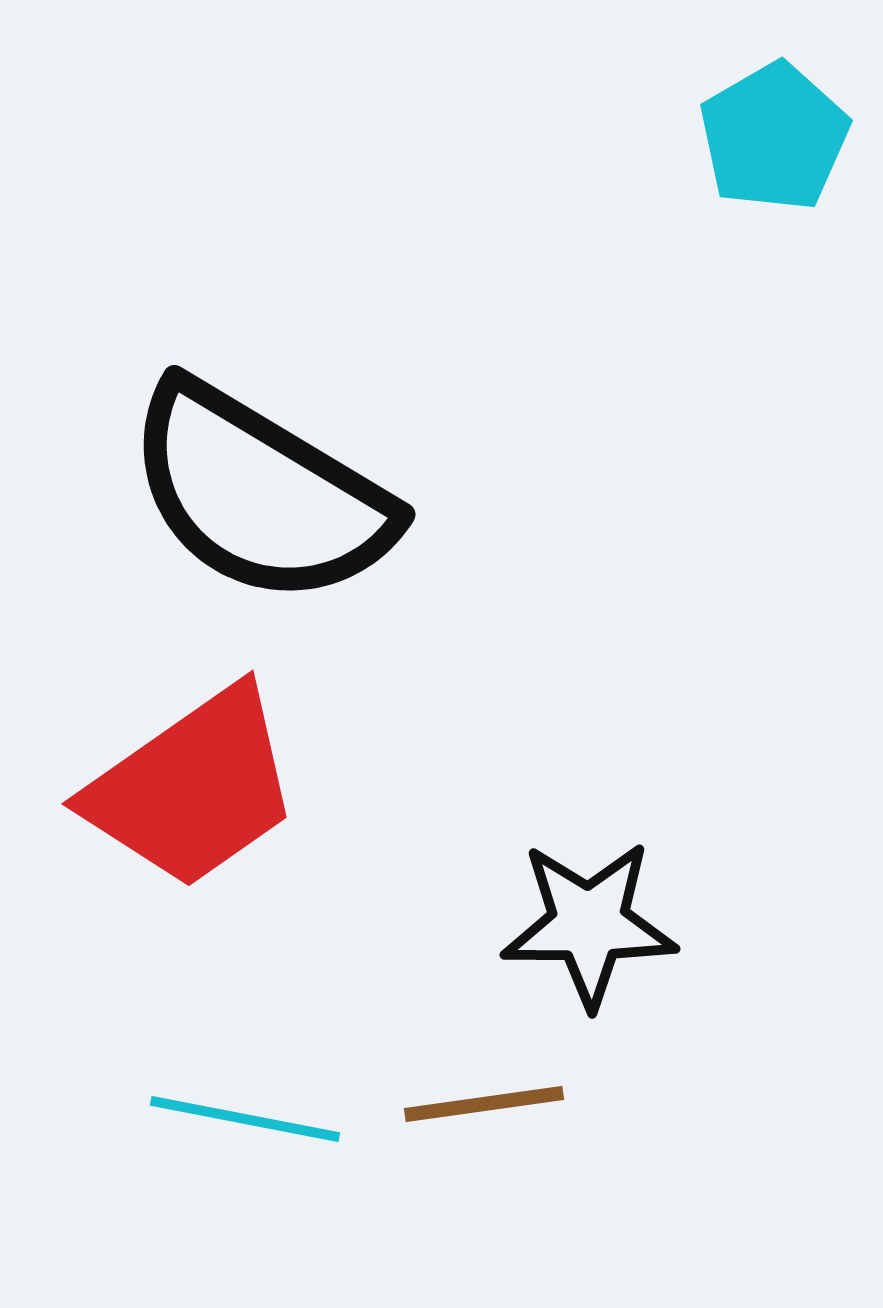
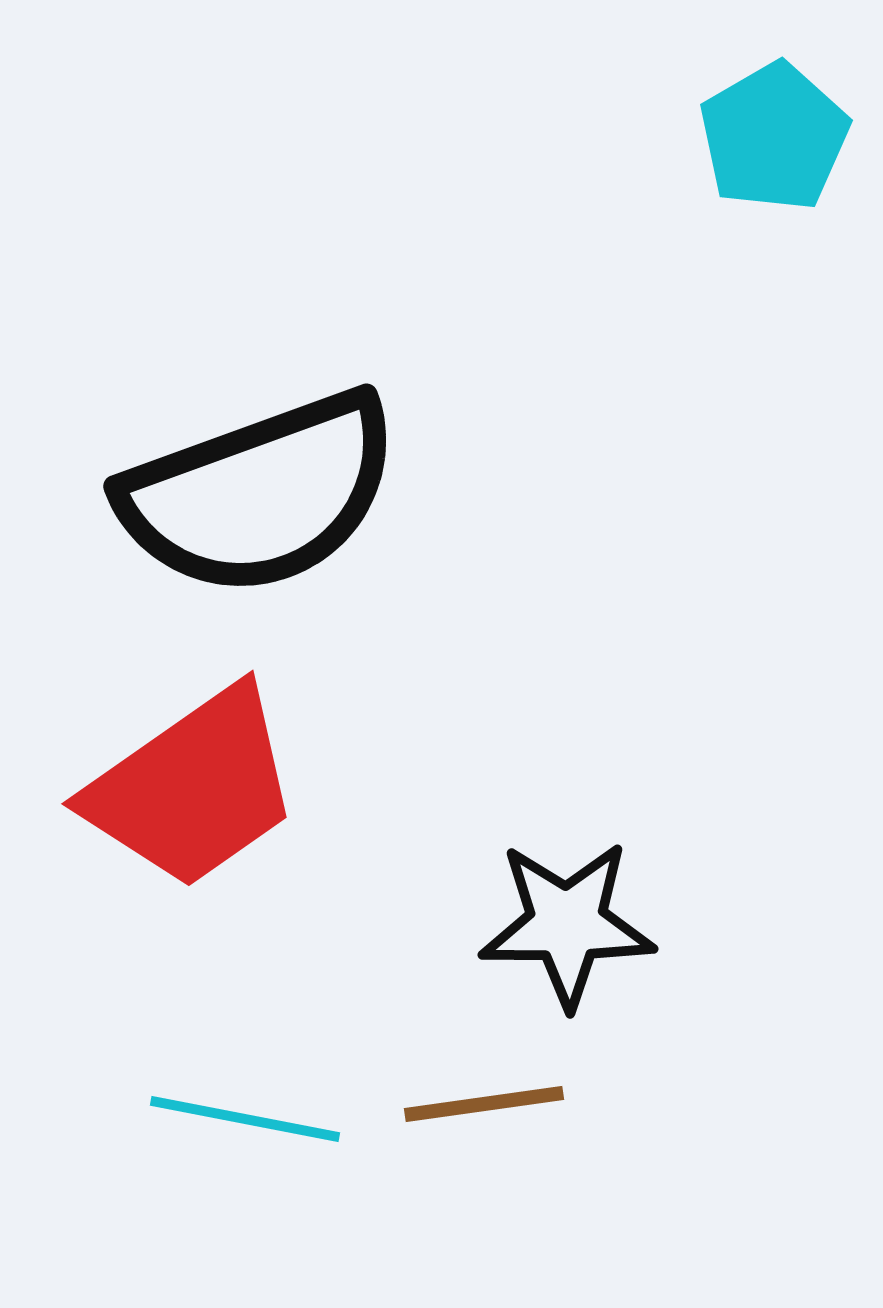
black semicircle: rotated 51 degrees counterclockwise
black star: moved 22 px left
